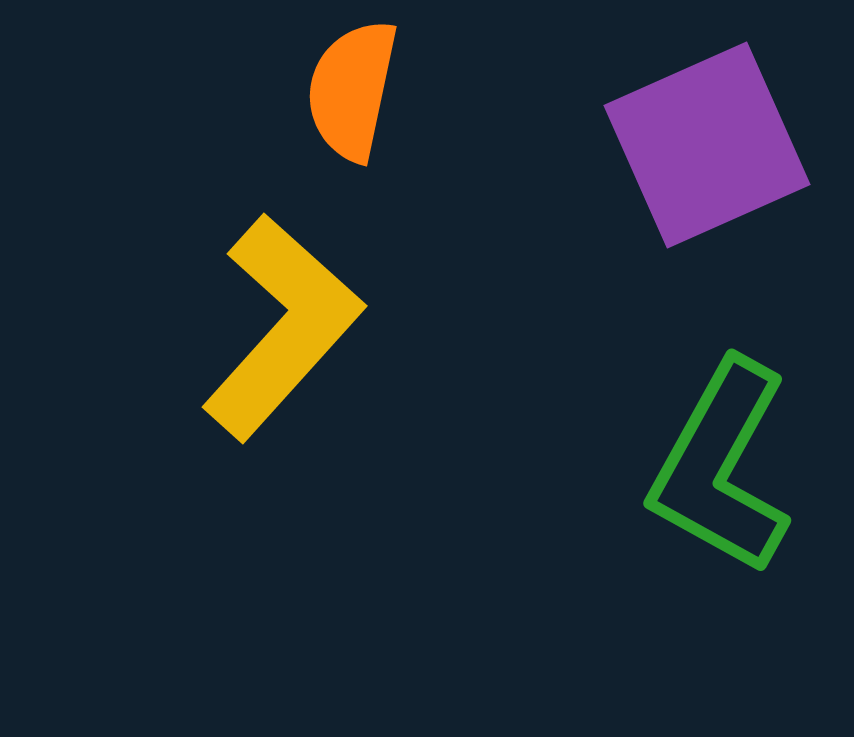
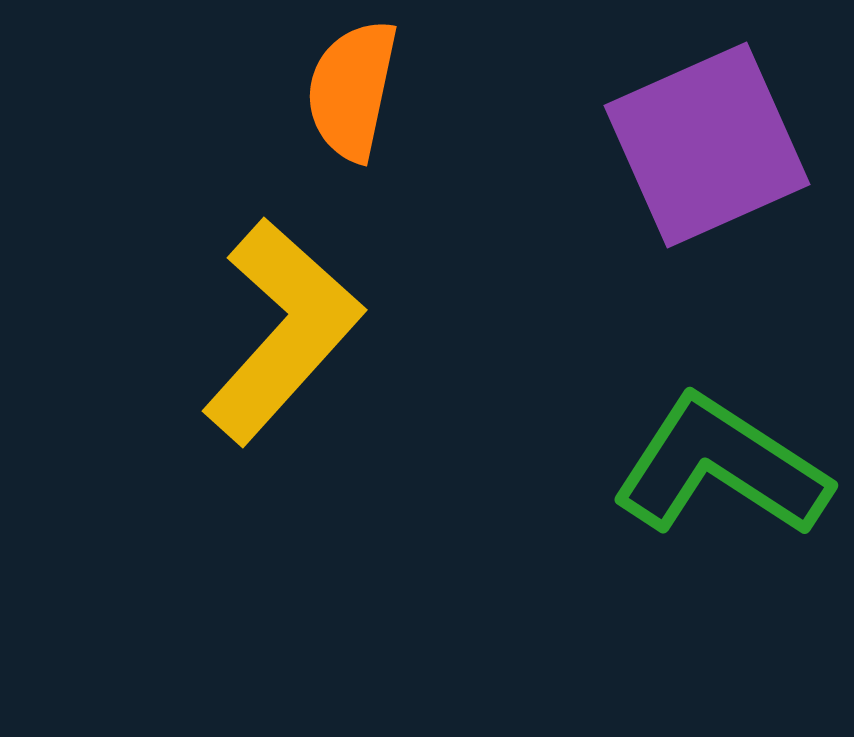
yellow L-shape: moved 4 px down
green L-shape: rotated 94 degrees clockwise
